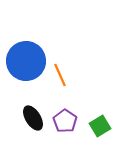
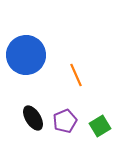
blue circle: moved 6 px up
orange line: moved 16 px right
purple pentagon: rotated 15 degrees clockwise
